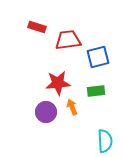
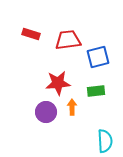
red rectangle: moved 6 px left, 7 px down
orange arrow: rotated 21 degrees clockwise
